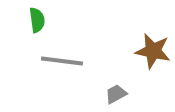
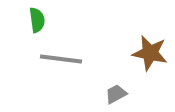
brown star: moved 3 px left, 2 px down
gray line: moved 1 px left, 2 px up
